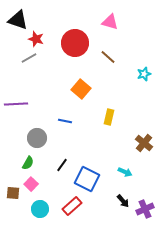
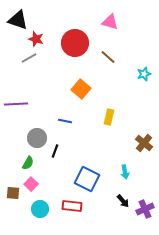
black line: moved 7 px left, 14 px up; rotated 16 degrees counterclockwise
cyan arrow: rotated 56 degrees clockwise
red rectangle: rotated 48 degrees clockwise
